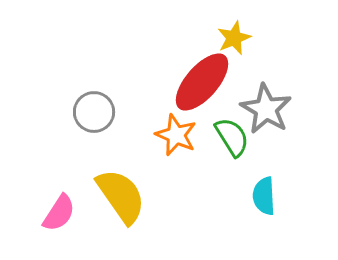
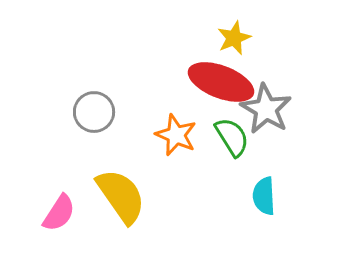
red ellipse: moved 19 px right; rotated 70 degrees clockwise
